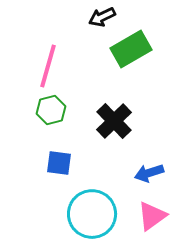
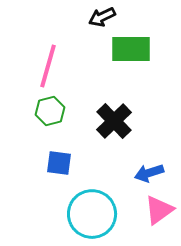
green rectangle: rotated 30 degrees clockwise
green hexagon: moved 1 px left, 1 px down
pink triangle: moved 7 px right, 6 px up
